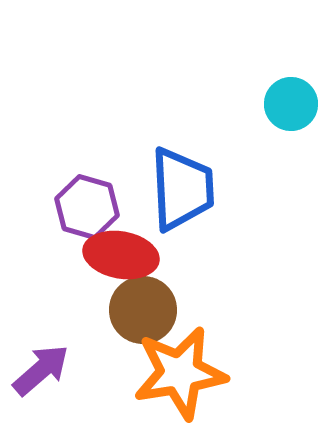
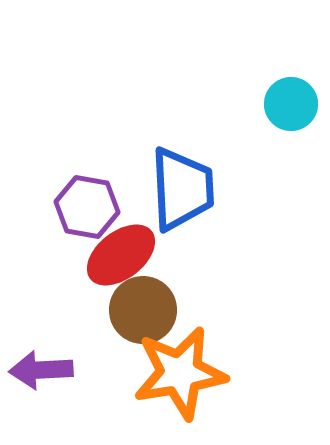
purple hexagon: rotated 6 degrees counterclockwise
red ellipse: rotated 48 degrees counterclockwise
purple arrow: rotated 142 degrees counterclockwise
